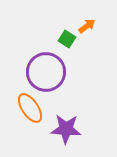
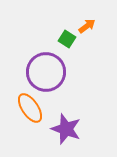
purple star: rotated 16 degrees clockwise
